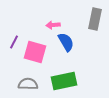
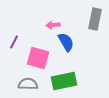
pink square: moved 3 px right, 6 px down
